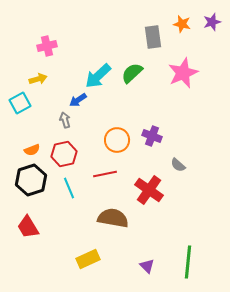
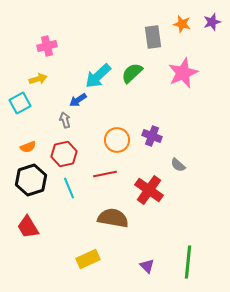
orange semicircle: moved 4 px left, 3 px up
